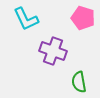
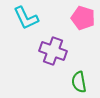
cyan L-shape: moved 1 px up
